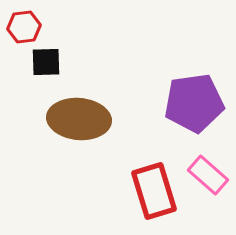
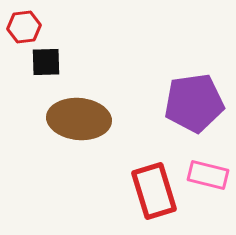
pink rectangle: rotated 27 degrees counterclockwise
